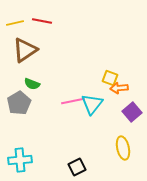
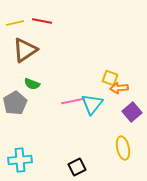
gray pentagon: moved 4 px left
